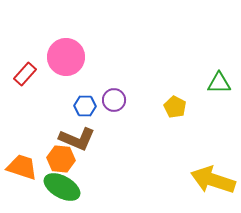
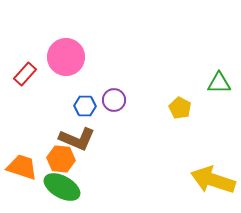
yellow pentagon: moved 5 px right, 1 px down
